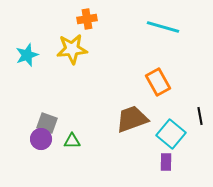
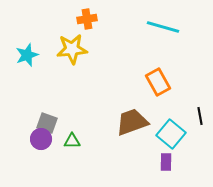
brown trapezoid: moved 3 px down
